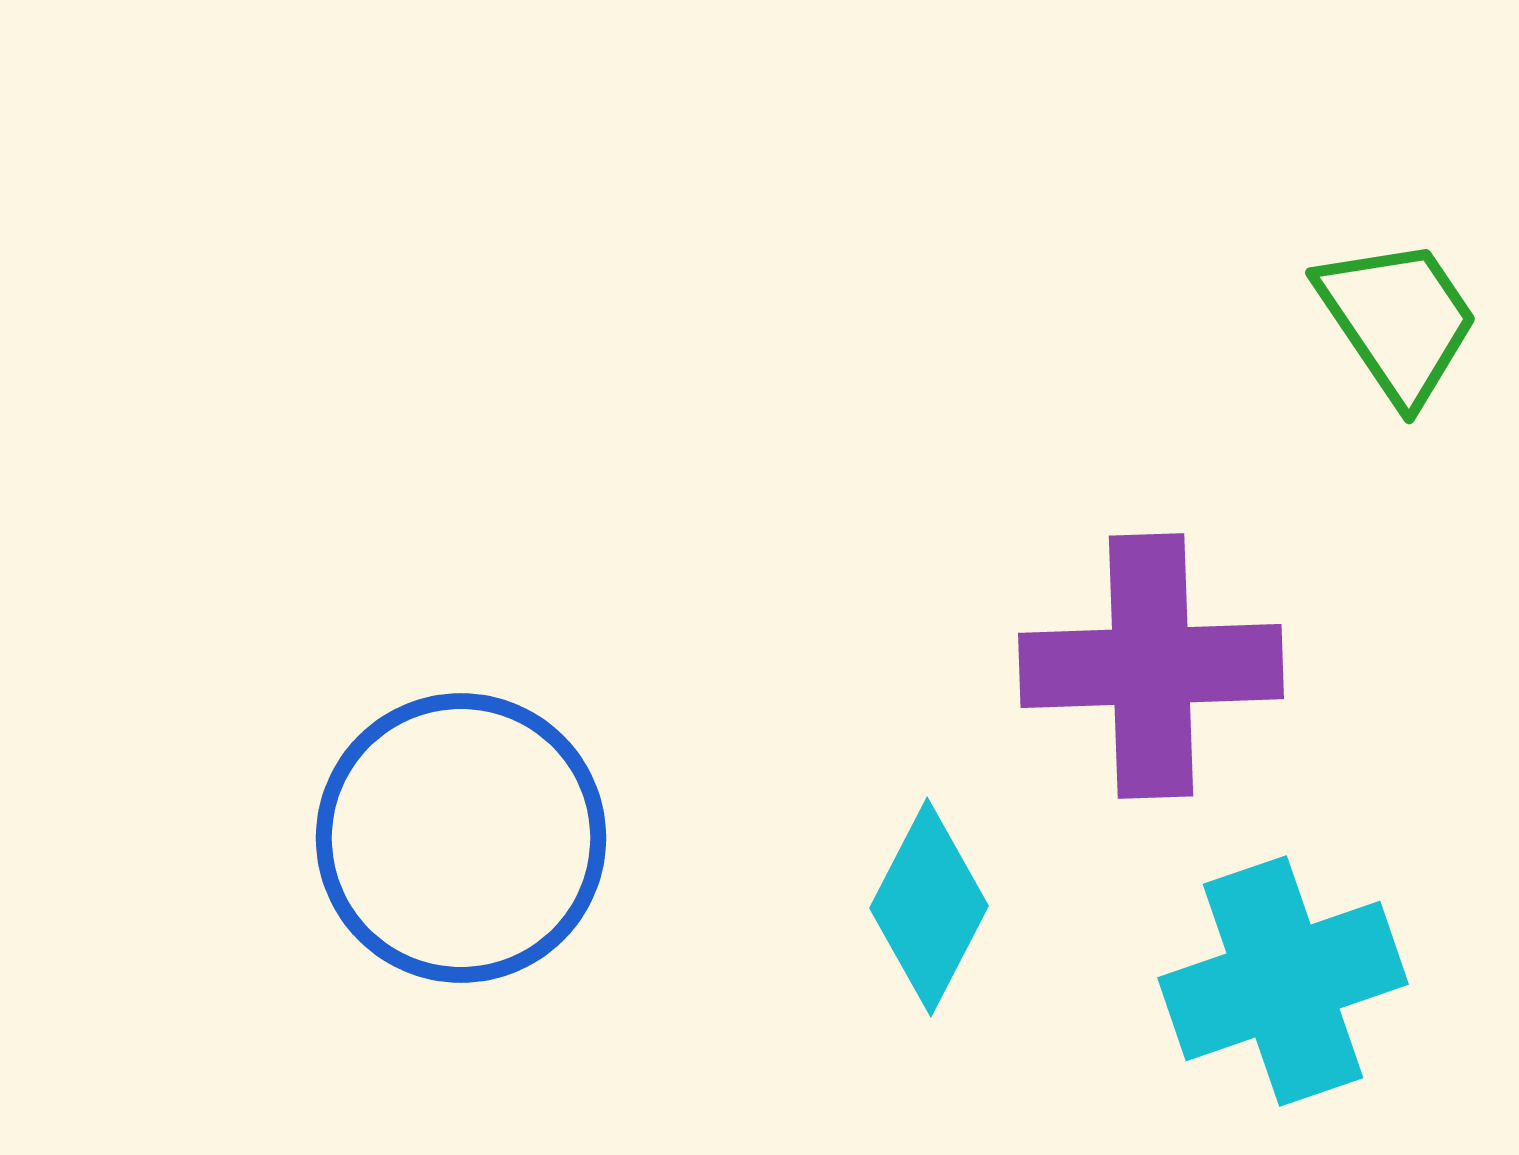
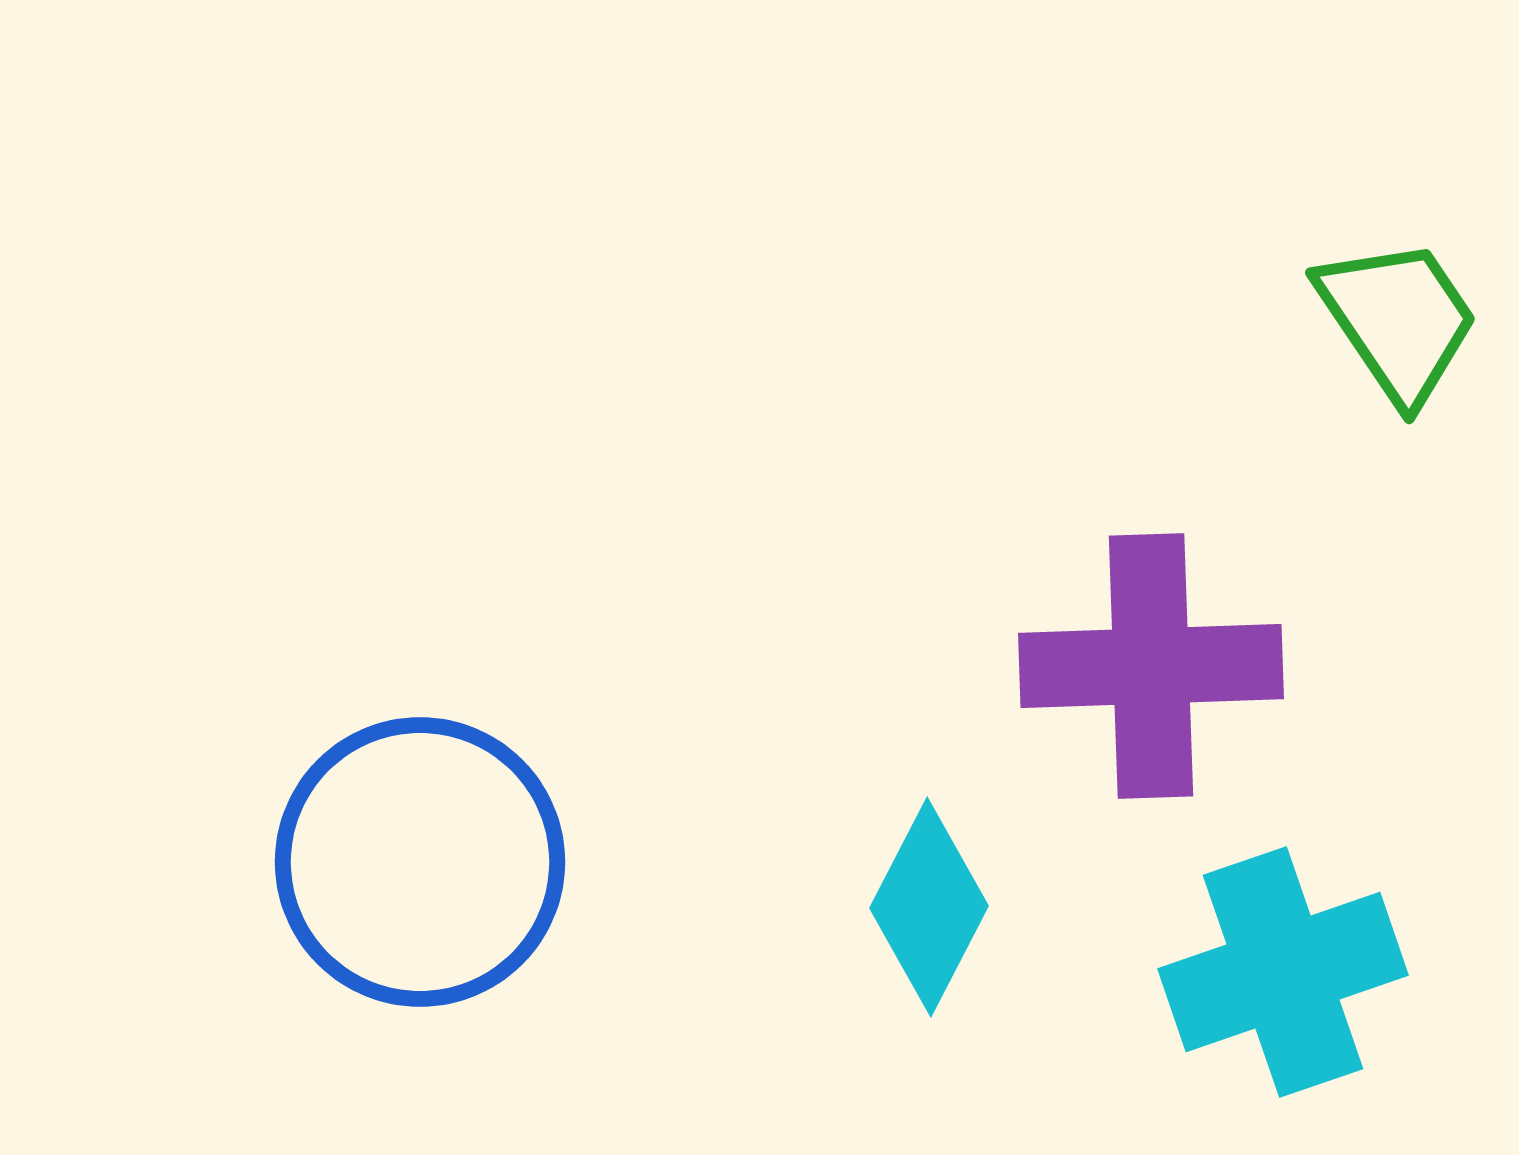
blue circle: moved 41 px left, 24 px down
cyan cross: moved 9 px up
